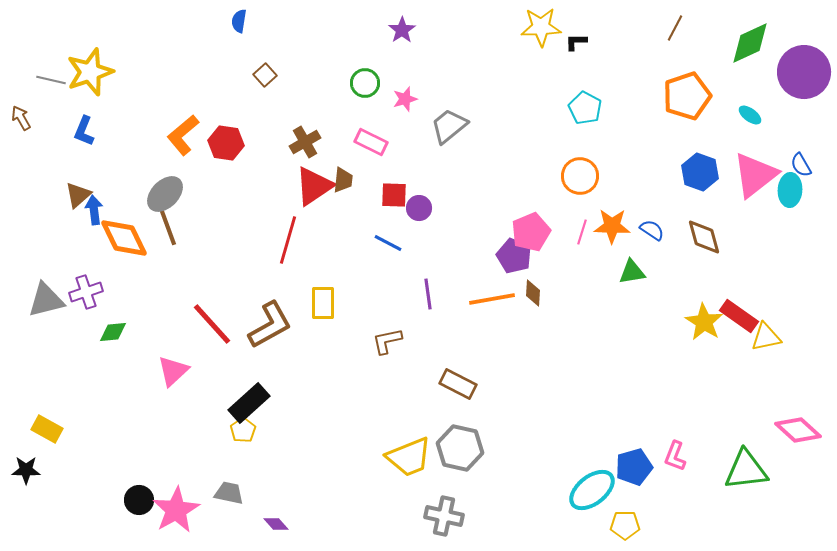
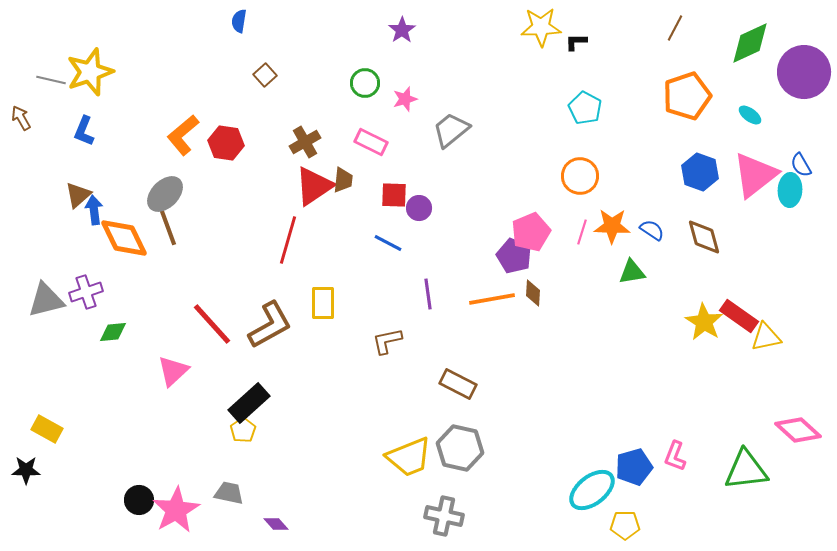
gray trapezoid at (449, 126): moved 2 px right, 4 px down
